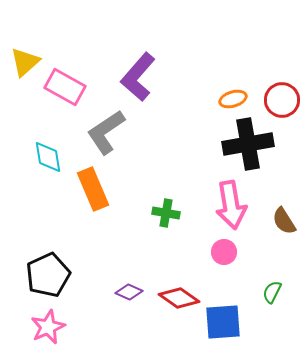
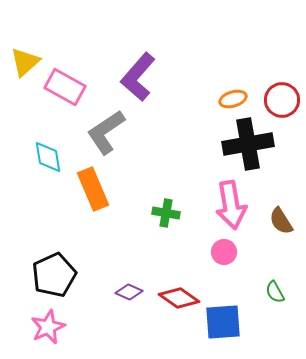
brown semicircle: moved 3 px left
black pentagon: moved 6 px right
green semicircle: moved 3 px right; rotated 55 degrees counterclockwise
